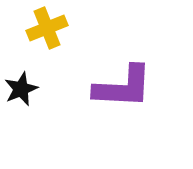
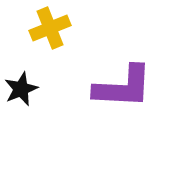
yellow cross: moved 3 px right
